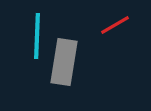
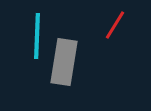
red line: rotated 28 degrees counterclockwise
